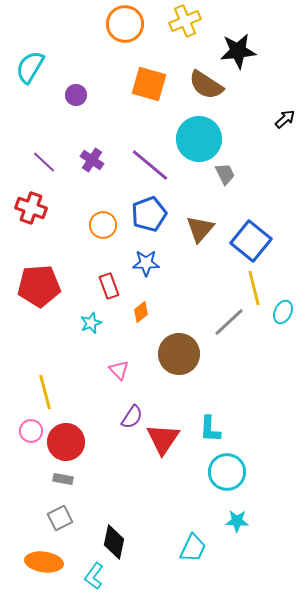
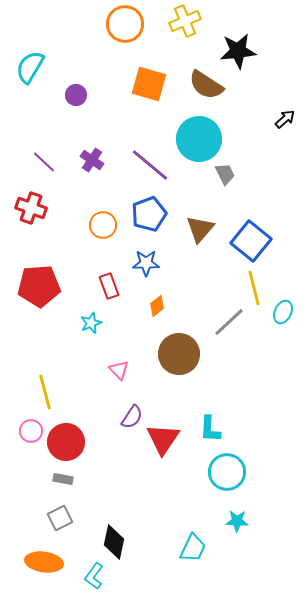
orange diamond at (141, 312): moved 16 px right, 6 px up
